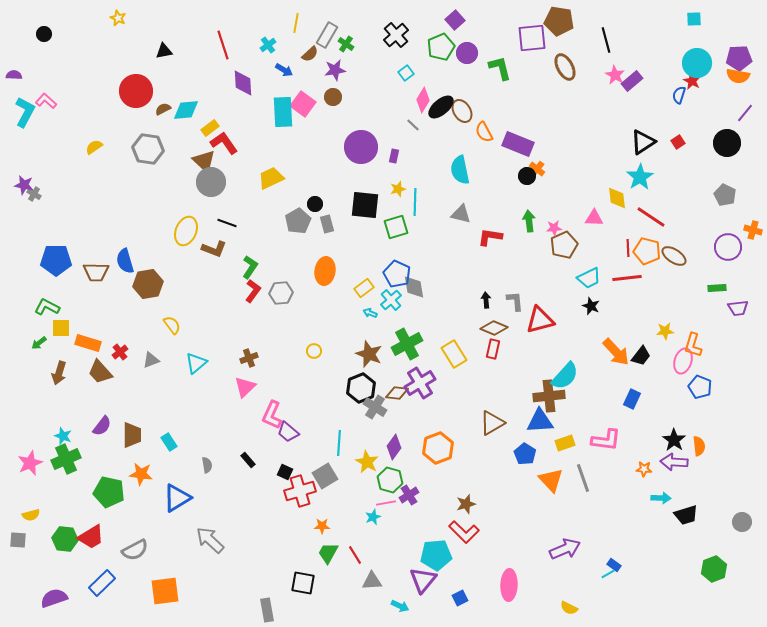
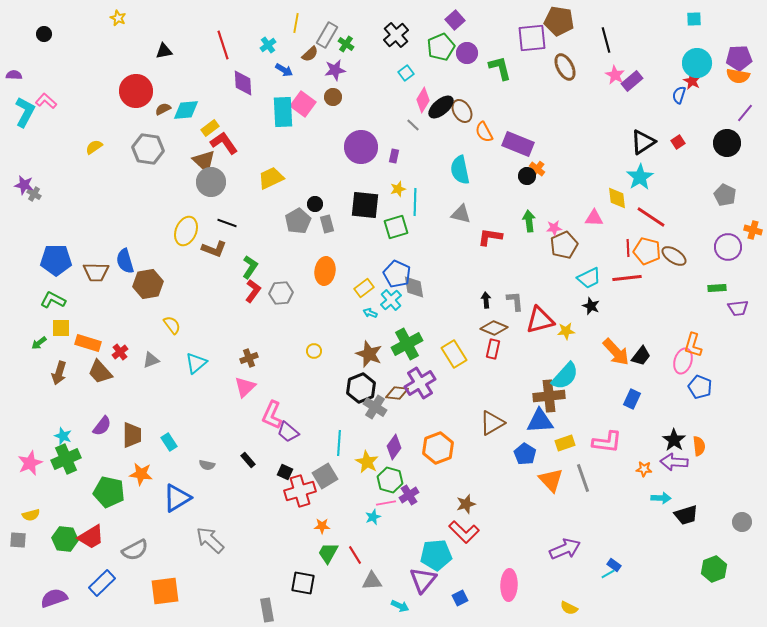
green L-shape at (47, 307): moved 6 px right, 7 px up
yellow star at (665, 331): moved 99 px left
pink L-shape at (606, 440): moved 1 px right, 2 px down
gray semicircle at (207, 465): rotated 112 degrees clockwise
